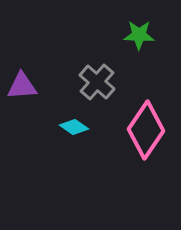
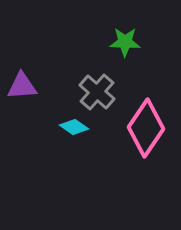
green star: moved 14 px left, 7 px down
gray cross: moved 10 px down
pink diamond: moved 2 px up
